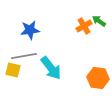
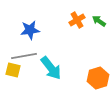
orange cross: moved 7 px left, 6 px up
orange hexagon: rotated 25 degrees counterclockwise
